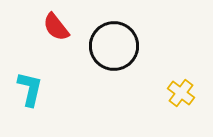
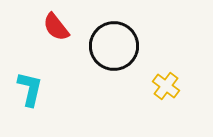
yellow cross: moved 15 px left, 7 px up
